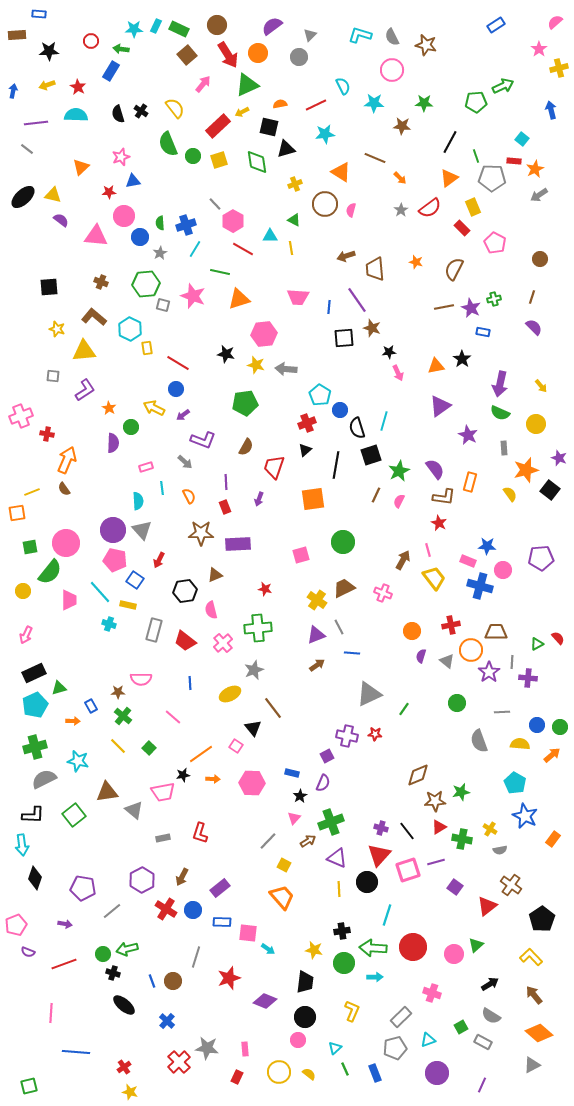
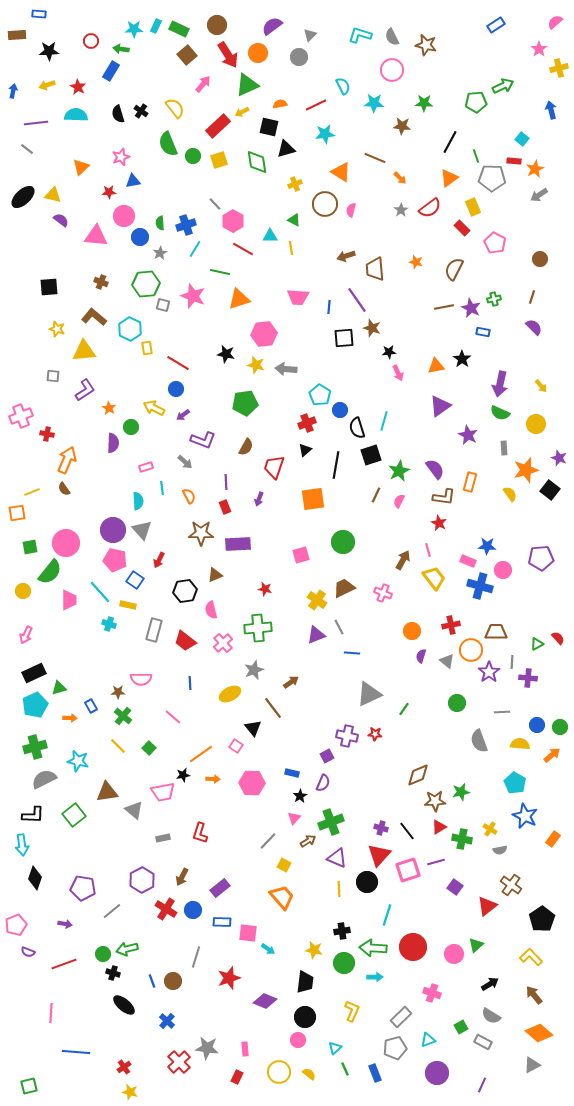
brown arrow at (317, 665): moved 26 px left, 17 px down
orange arrow at (73, 721): moved 3 px left, 3 px up
